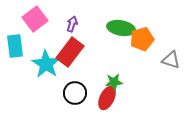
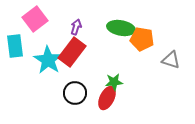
purple arrow: moved 4 px right, 3 px down
orange pentagon: rotated 25 degrees clockwise
red rectangle: moved 2 px right
cyan star: moved 2 px right, 4 px up
